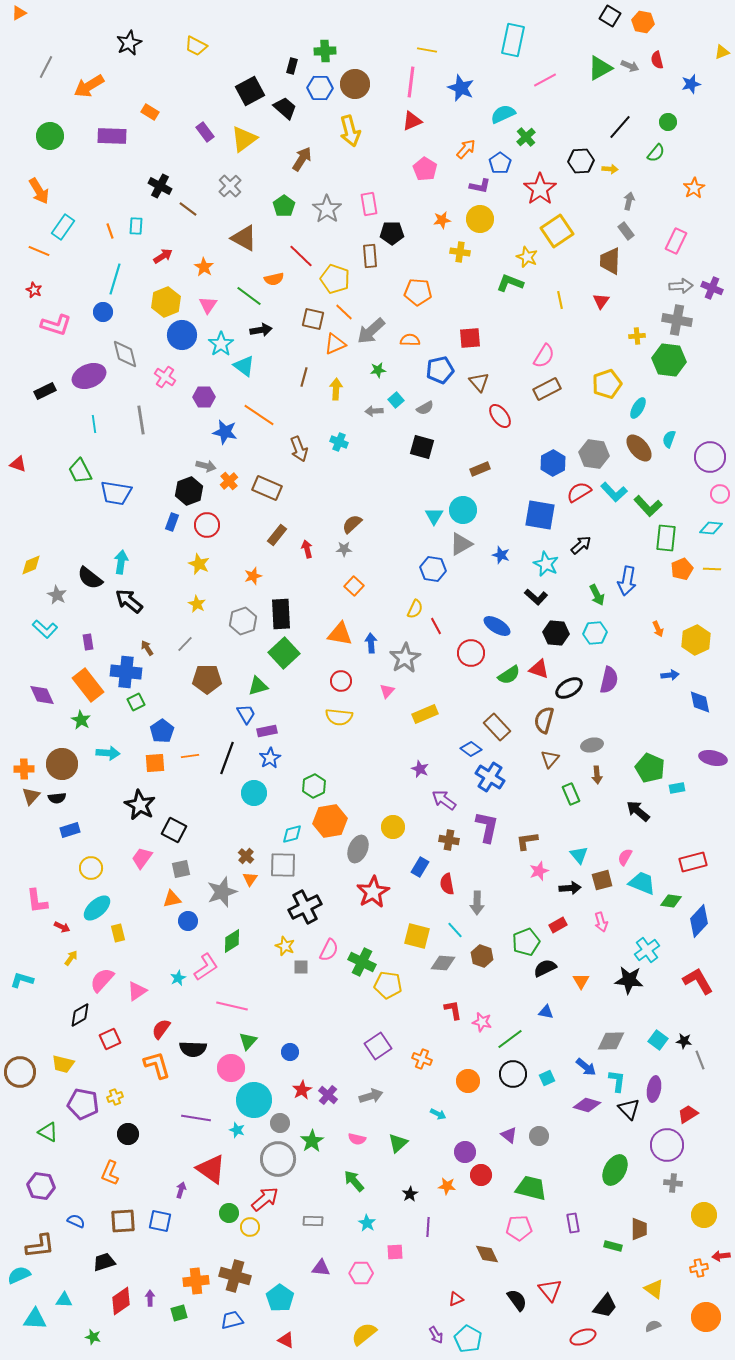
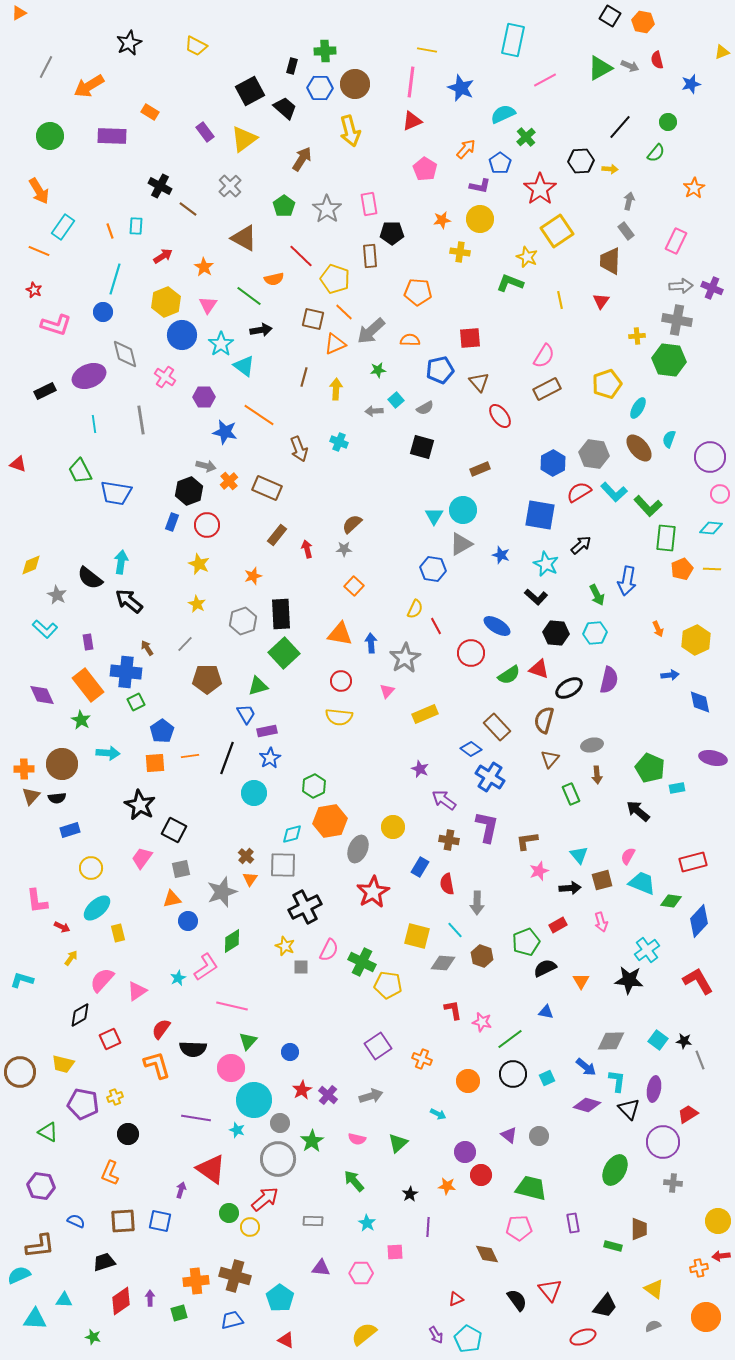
pink semicircle at (625, 857): moved 3 px right, 1 px up
purple circle at (667, 1145): moved 4 px left, 3 px up
yellow circle at (704, 1215): moved 14 px right, 6 px down
